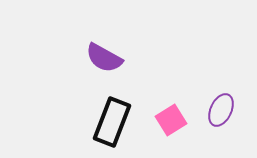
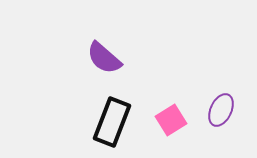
purple semicircle: rotated 12 degrees clockwise
